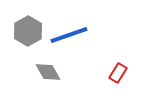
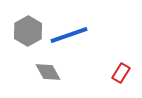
red rectangle: moved 3 px right
